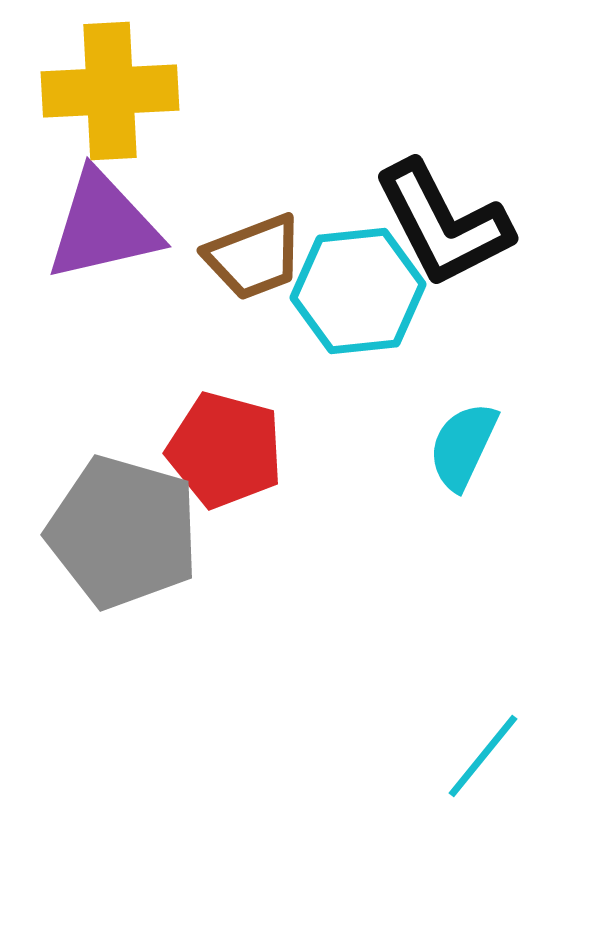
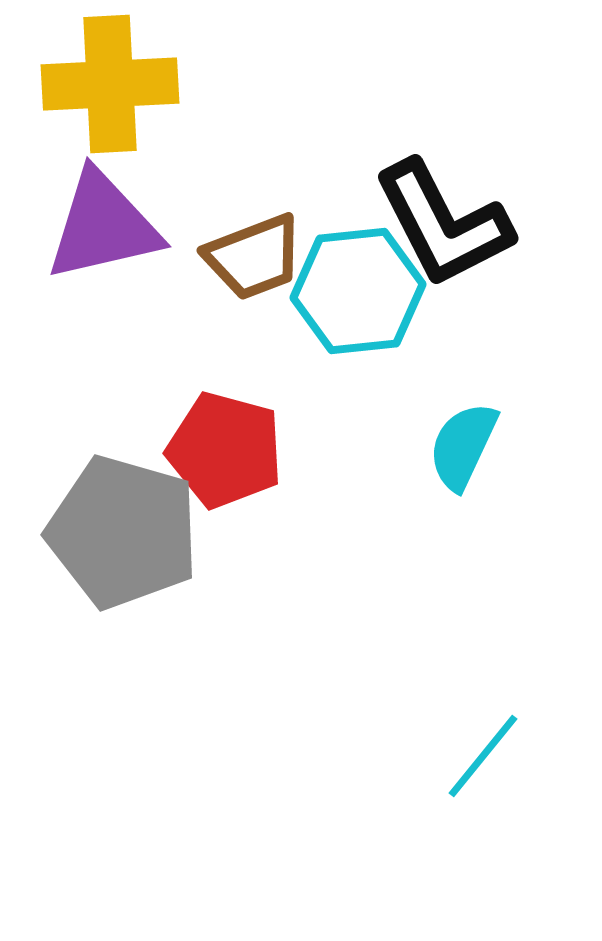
yellow cross: moved 7 px up
